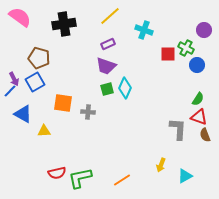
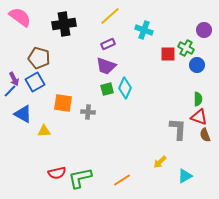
green semicircle: rotated 32 degrees counterclockwise
yellow arrow: moved 1 px left, 3 px up; rotated 24 degrees clockwise
